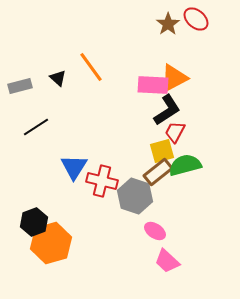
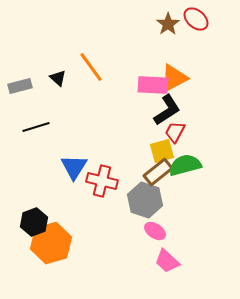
black line: rotated 16 degrees clockwise
gray hexagon: moved 10 px right, 4 px down
